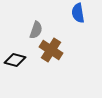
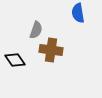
brown cross: rotated 25 degrees counterclockwise
black diamond: rotated 40 degrees clockwise
